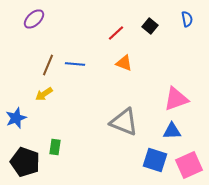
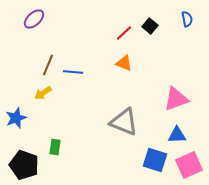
red line: moved 8 px right
blue line: moved 2 px left, 8 px down
yellow arrow: moved 1 px left, 1 px up
blue triangle: moved 5 px right, 4 px down
black pentagon: moved 1 px left, 3 px down
